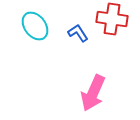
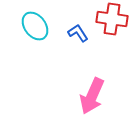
pink arrow: moved 1 px left, 3 px down
